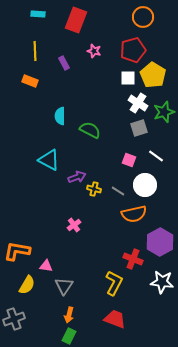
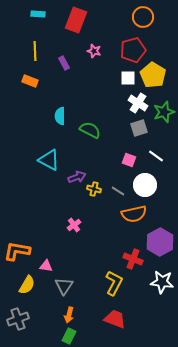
gray cross: moved 4 px right
